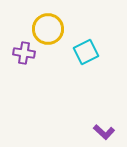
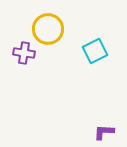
cyan square: moved 9 px right, 1 px up
purple L-shape: rotated 140 degrees clockwise
